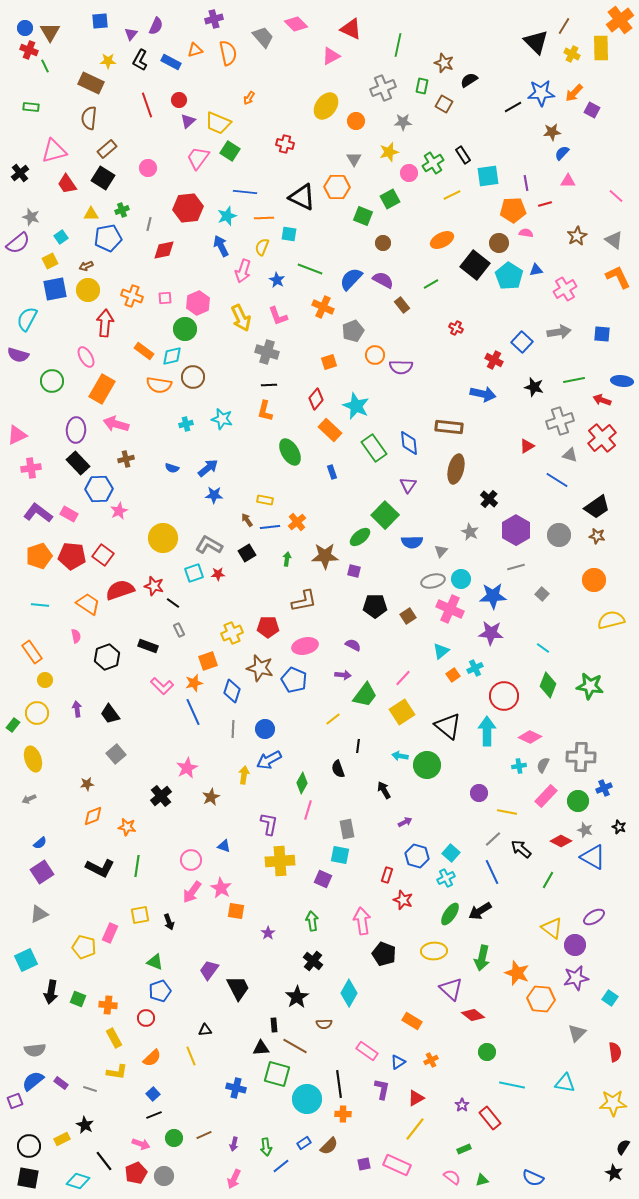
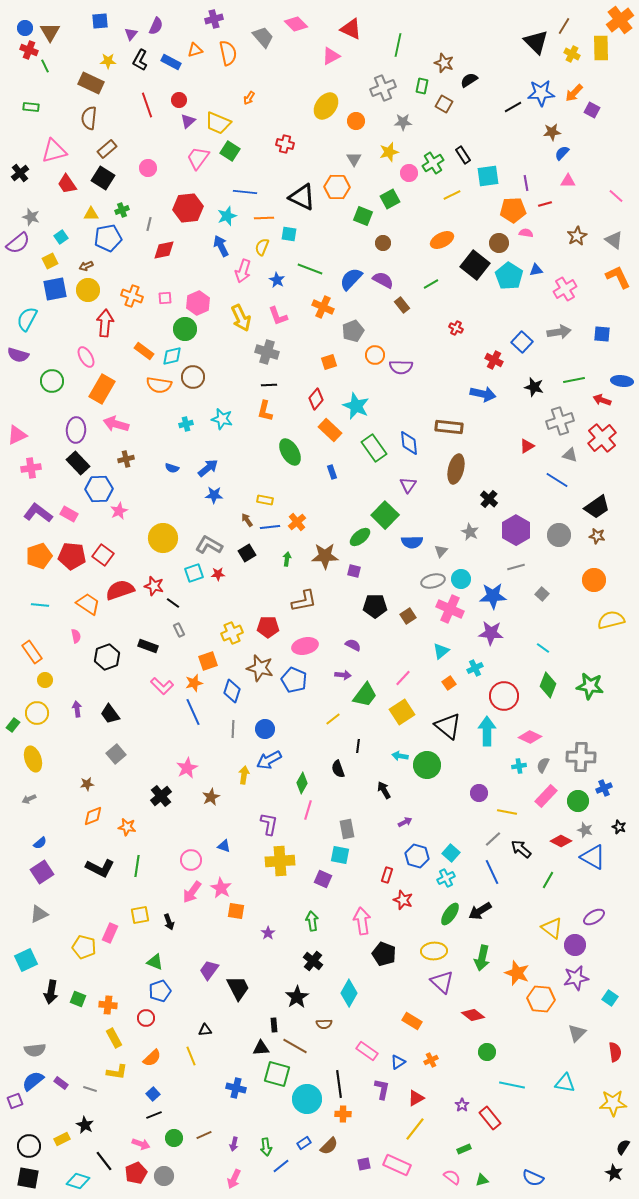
orange square at (453, 675): moved 4 px left, 8 px down
purple triangle at (451, 989): moved 9 px left, 7 px up
